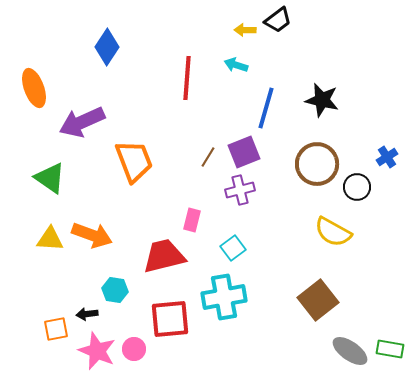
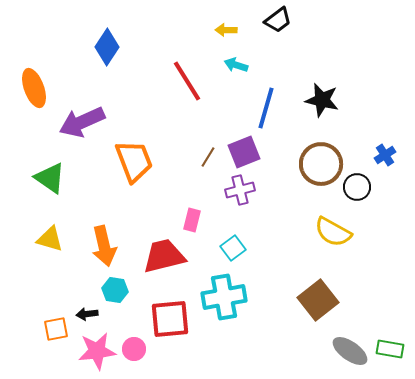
yellow arrow: moved 19 px left
red line: moved 3 px down; rotated 36 degrees counterclockwise
blue cross: moved 2 px left, 2 px up
brown circle: moved 4 px right
orange arrow: moved 12 px right, 11 px down; rotated 57 degrees clockwise
yellow triangle: rotated 12 degrees clockwise
pink star: rotated 30 degrees counterclockwise
